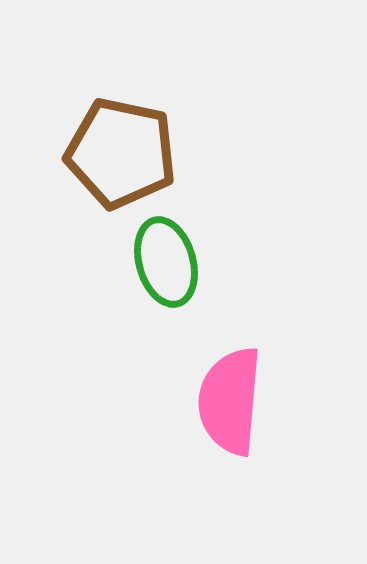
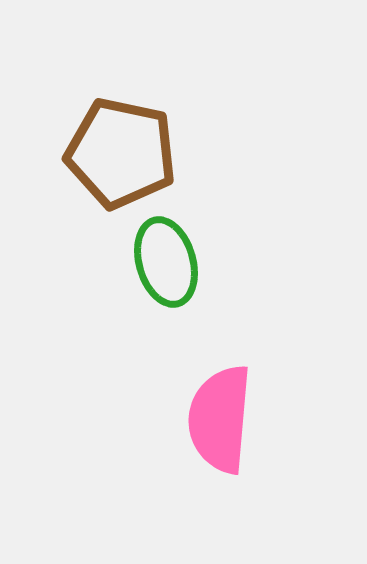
pink semicircle: moved 10 px left, 18 px down
